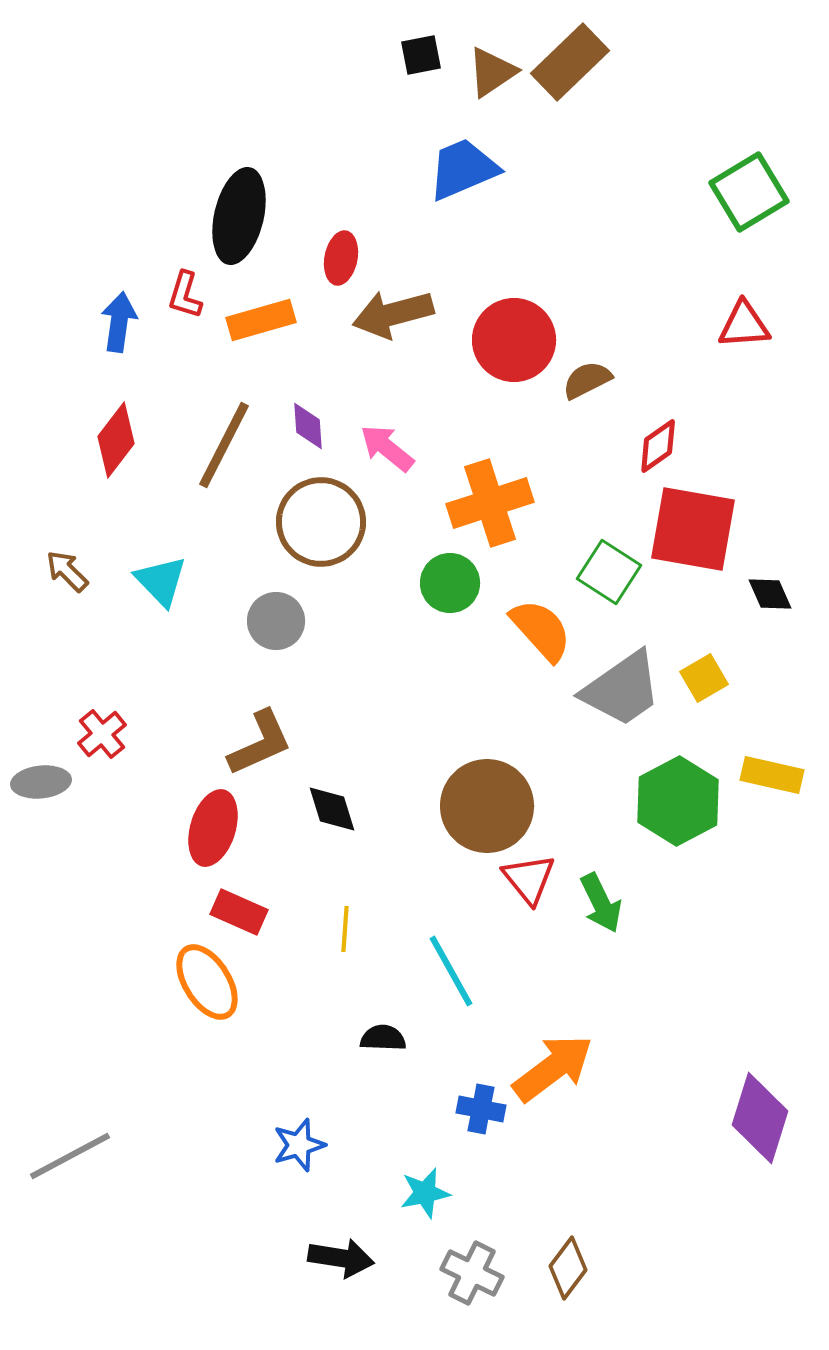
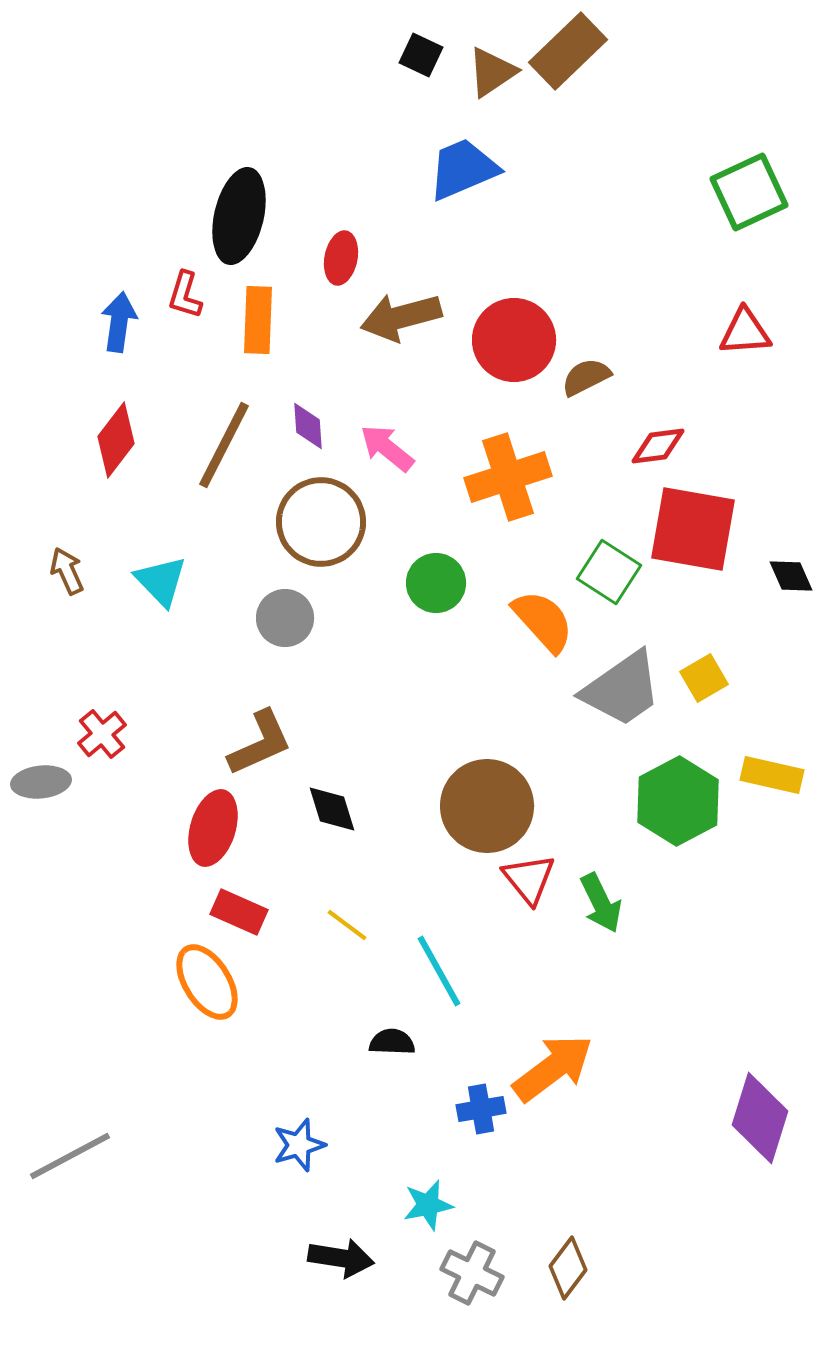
black square at (421, 55): rotated 36 degrees clockwise
brown rectangle at (570, 62): moved 2 px left, 11 px up
green square at (749, 192): rotated 6 degrees clockwise
brown arrow at (393, 314): moved 8 px right, 3 px down
orange rectangle at (261, 320): moved 3 px left; rotated 72 degrees counterclockwise
red triangle at (744, 325): moved 1 px right, 7 px down
brown semicircle at (587, 380): moved 1 px left, 3 px up
red diamond at (658, 446): rotated 28 degrees clockwise
orange cross at (490, 503): moved 18 px right, 26 px up
brown arrow at (67, 571): rotated 21 degrees clockwise
green circle at (450, 583): moved 14 px left
black diamond at (770, 594): moved 21 px right, 18 px up
gray circle at (276, 621): moved 9 px right, 3 px up
orange semicircle at (541, 630): moved 2 px right, 9 px up
yellow line at (345, 929): moved 2 px right, 4 px up; rotated 57 degrees counterclockwise
cyan line at (451, 971): moved 12 px left
black semicircle at (383, 1038): moved 9 px right, 4 px down
blue cross at (481, 1109): rotated 21 degrees counterclockwise
cyan star at (425, 1193): moved 3 px right, 12 px down
